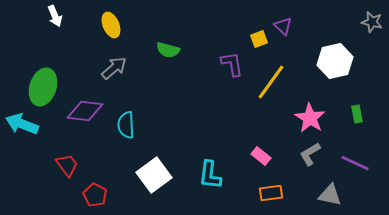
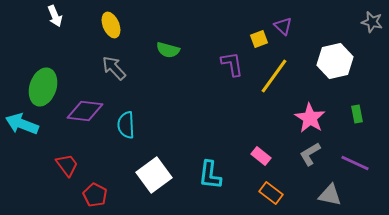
gray arrow: rotated 92 degrees counterclockwise
yellow line: moved 3 px right, 6 px up
orange rectangle: rotated 45 degrees clockwise
